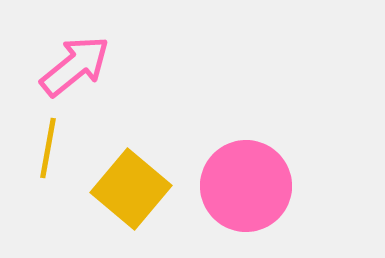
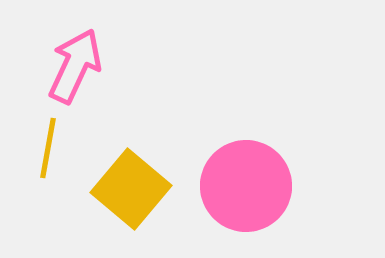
pink arrow: rotated 26 degrees counterclockwise
